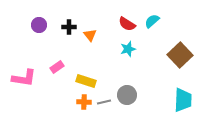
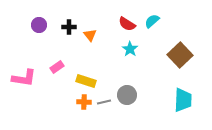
cyan star: moved 2 px right; rotated 21 degrees counterclockwise
